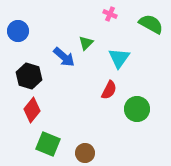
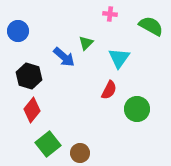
pink cross: rotated 16 degrees counterclockwise
green semicircle: moved 2 px down
green square: rotated 30 degrees clockwise
brown circle: moved 5 px left
